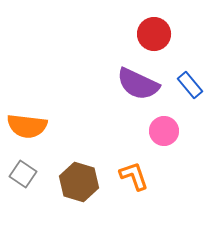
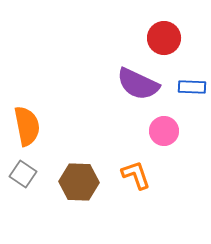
red circle: moved 10 px right, 4 px down
blue rectangle: moved 2 px right, 2 px down; rotated 48 degrees counterclockwise
orange semicircle: rotated 108 degrees counterclockwise
orange L-shape: moved 2 px right, 1 px up
brown hexagon: rotated 15 degrees counterclockwise
